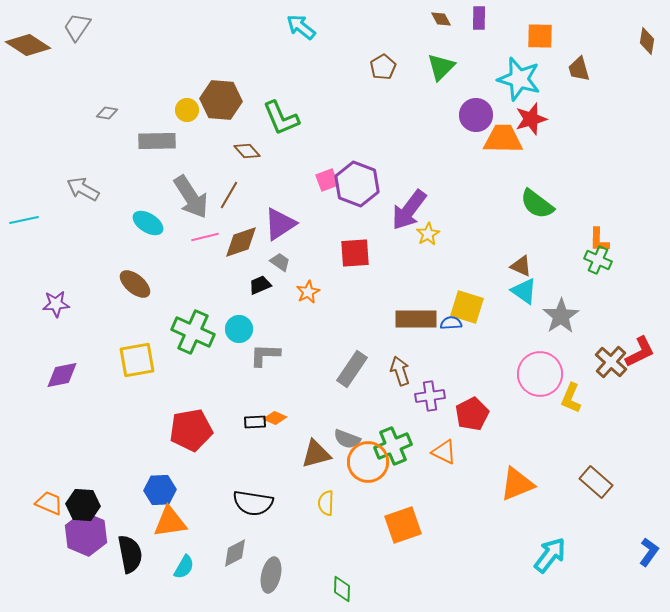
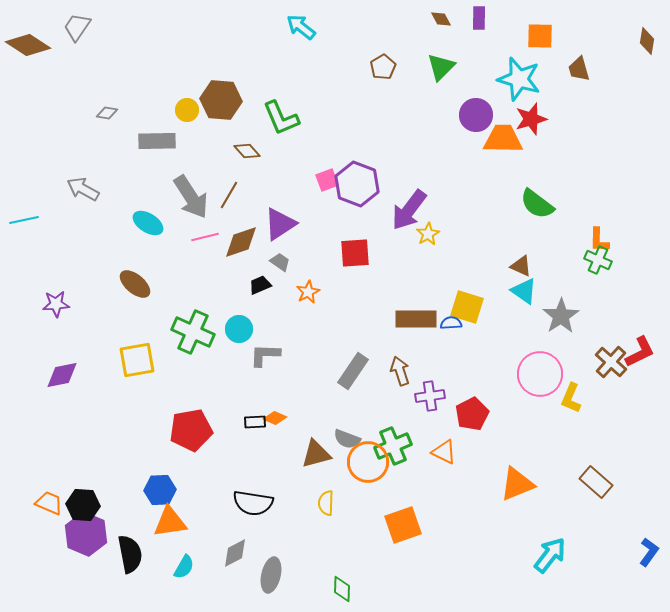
gray rectangle at (352, 369): moved 1 px right, 2 px down
